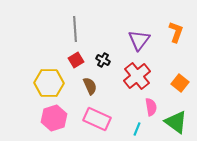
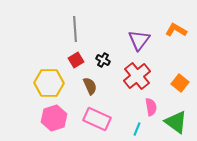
orange L-shape: moved 2 px up; rotated 80 degrees counterclockwise
